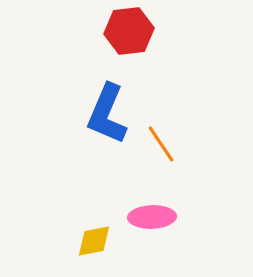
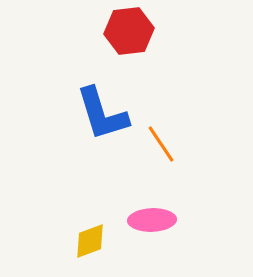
blue L-shape: moved 5 px left; rotated 40 degrees counterclockwise
pink ellipse: moved 3 px down
yellow diamond: moved 4 px left; rotated 9 degrees counterclockwise
